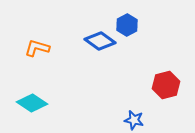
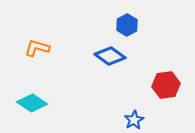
blue diamond: moved 10 px right, 15 px down
red hexagon: rotated 8 degrees clockwise
blue star: rotated 30 degrees clockwise
